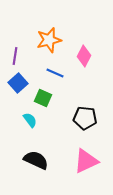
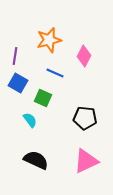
blue square: rotated 18 degrees counterclockwise
